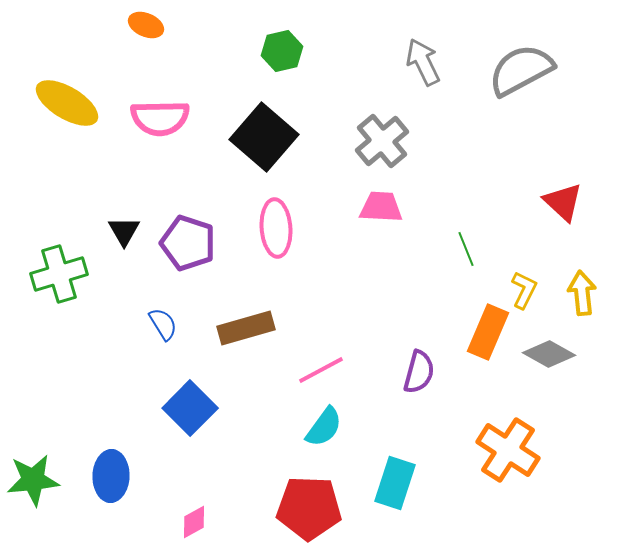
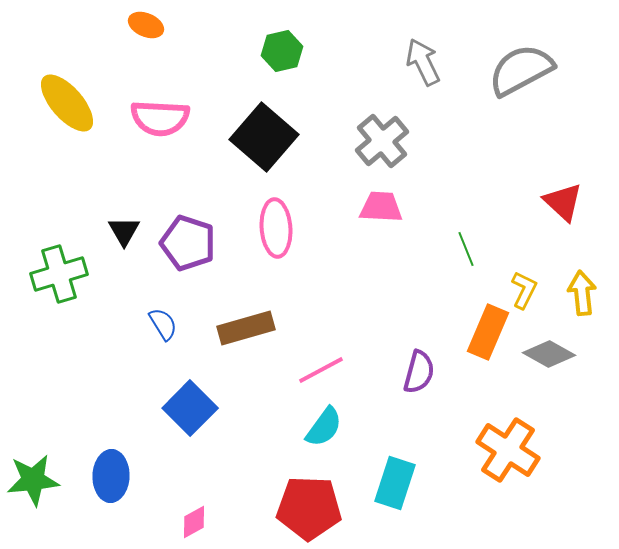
yellow ellipse: rotated 18 degrees clockwise
pink semicircle: rotated 4 degrees clockwise
